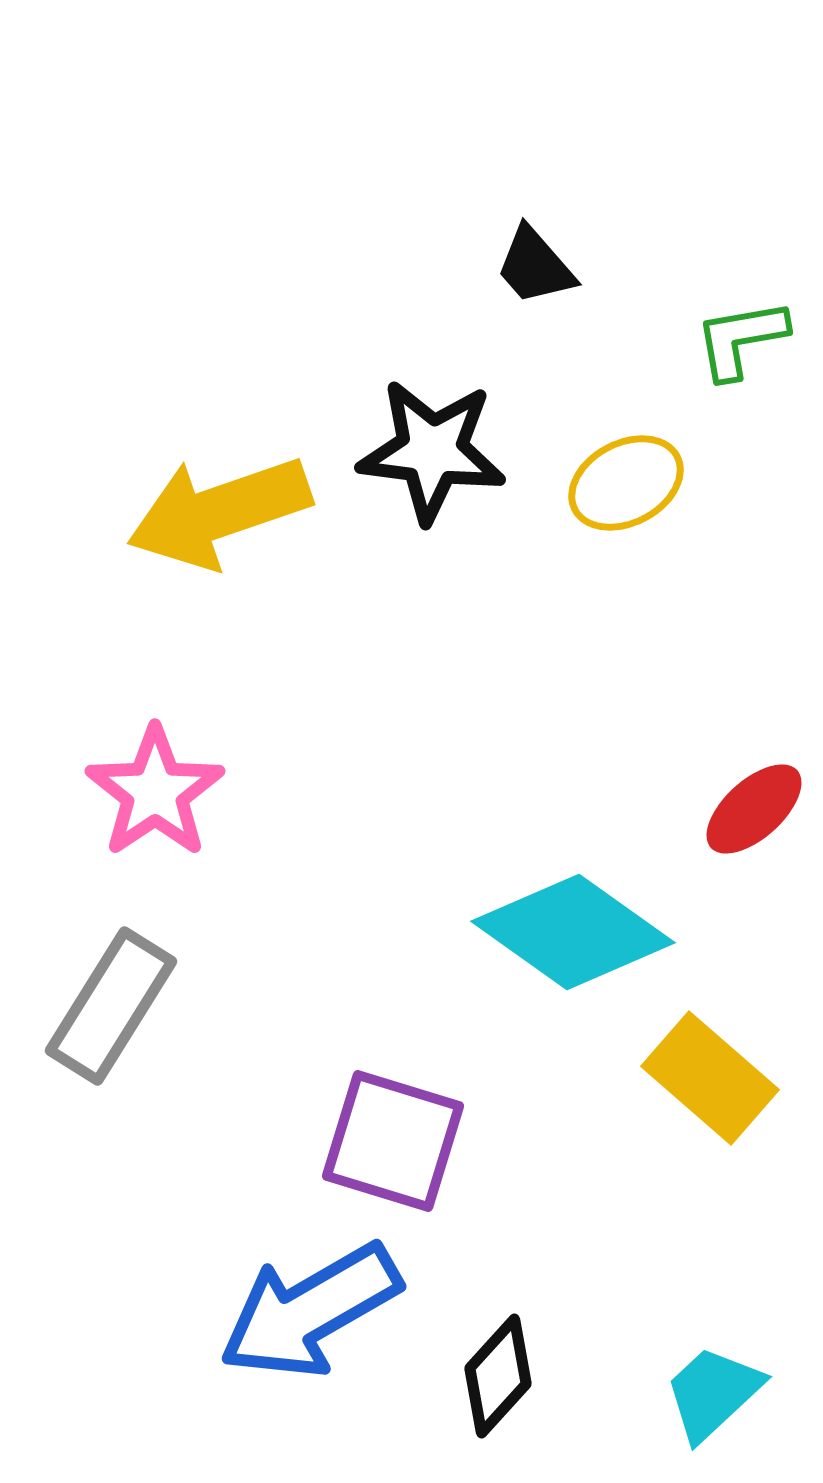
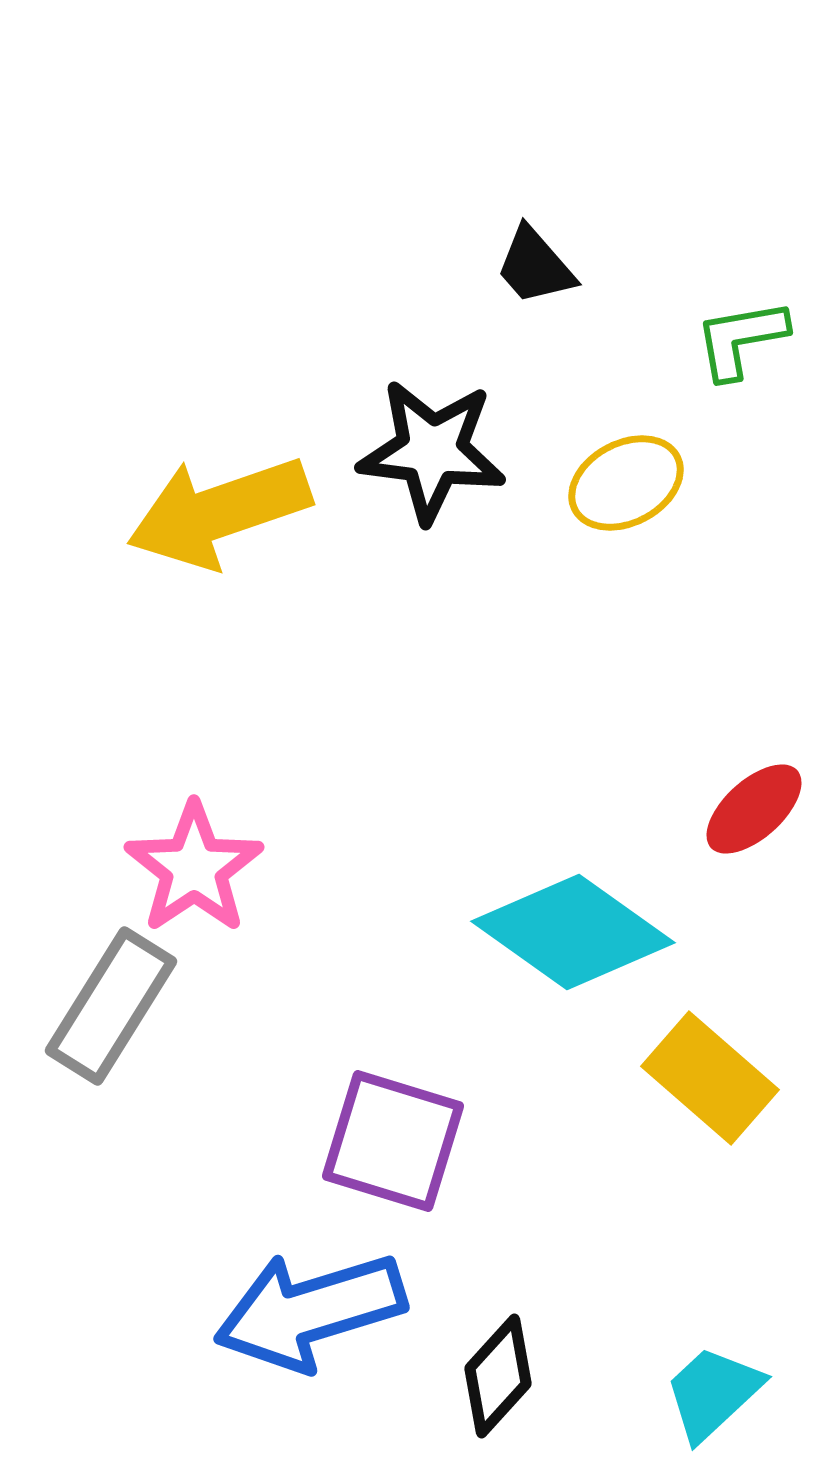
pink star: moved 39 px right, 76 px down
blue arrow: rotated 13 degrees clockwise
